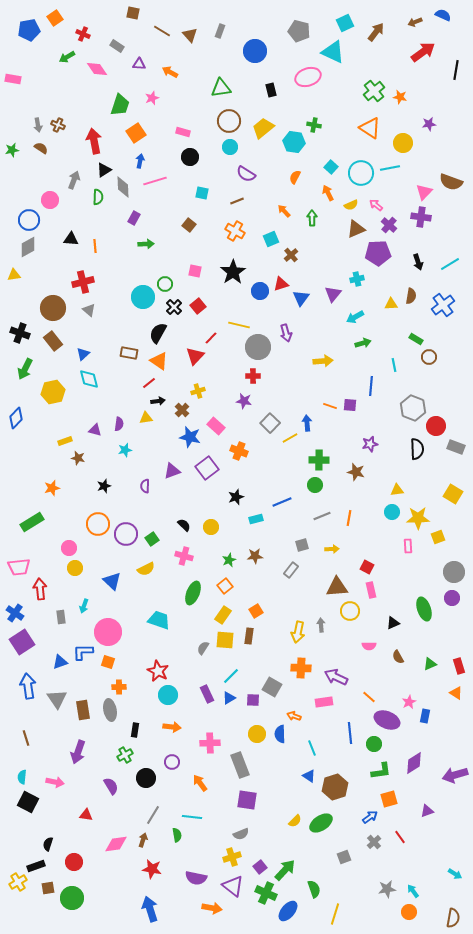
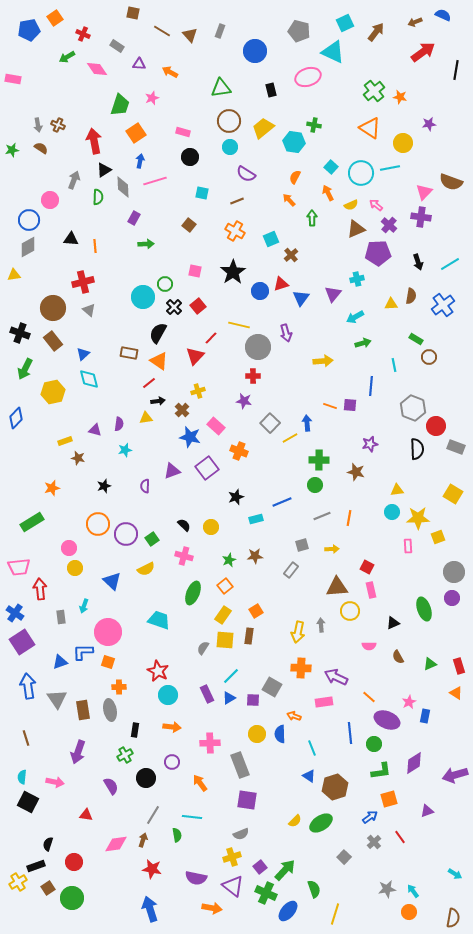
orange arrow at (284, 211): moved 5 px right, 11 px up
gray square at (344, 857): rotated 24 degrees counterclockwise
brown square at (48, 888): rotated 24 degrees counterclockwise
